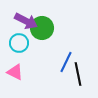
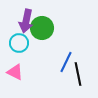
purple arrow: rotated 75 degrees clockwise
